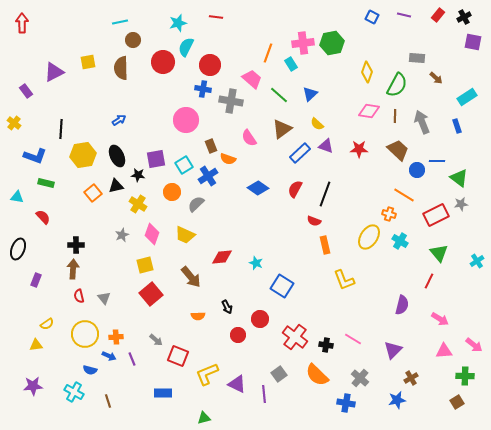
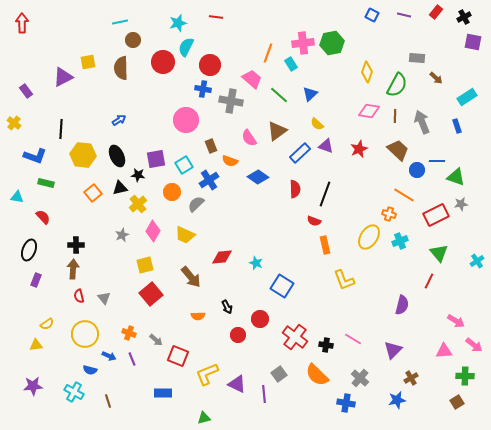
red rectangle at (438, 15): moved 2 px left, 3 px up
blue square at (372, 17): moved 2 px up
purple triangle at (54, 72): moved 9 px right, 5 px down
brown triangle at (282, 129): moved 5 px left, 2 px down
red star at (359, 149): rotated 24 degrees counterclockwise
yellow hexagon at (83, 155): rotated 15 degrees clockwise
orange semicircle at (228, 159): moved 2 px right, 2 px down
blue cross at (208, 176): moved 1 px right, 4 px down
green triangle at (459, 178): moved 3 px left, 1 px up; rotated 18 degrees counterclockwise
black triangle at (116, 186): moved 4 px right, 2 px down
blue diamond at (258, 188): moved 11 px up
red semicircle at (295, 189): rotated 150 degrees clockwise
yellow cross at (138, 204): rotated 18 degrees clockwise
pink diamond at (152, 234): moved 1 px right, 3 px up; rotated 10 degrees clockwise
cyan cross at (400, 241): rotated 35 degrees clockwise
black ellipse at (18, 249): moved 11 px right, 1 px down
pink arrow at (440, 319): moved 16 px right, 2 px down
orange cross at (116, 337): moved 13 px right, 4 px up; rotated 24 degrees clockwise
